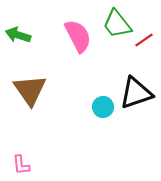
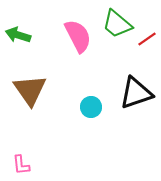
green trapezoid: rotated 12 degrees counterclockwise
red line: moved 3 px right, 1 px up
cyan circle: moved 12 px left
